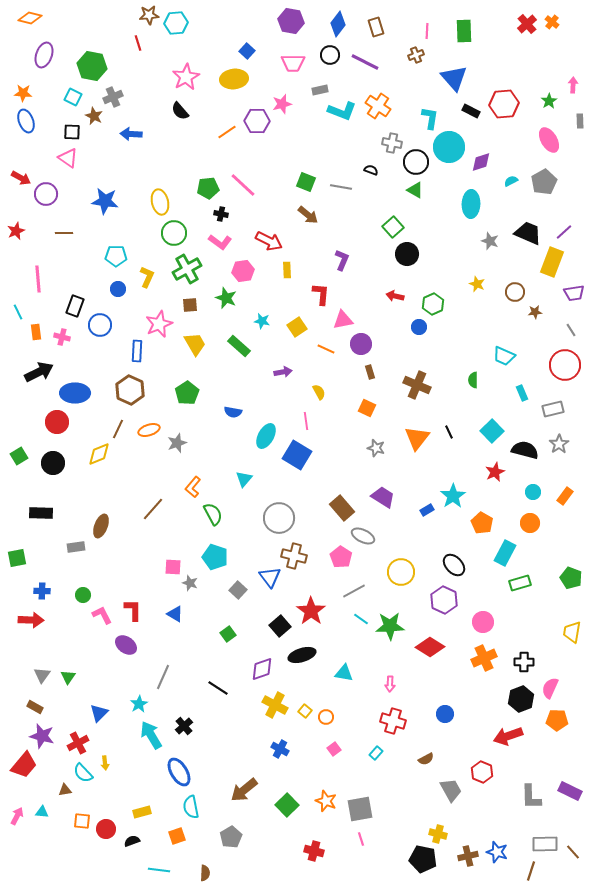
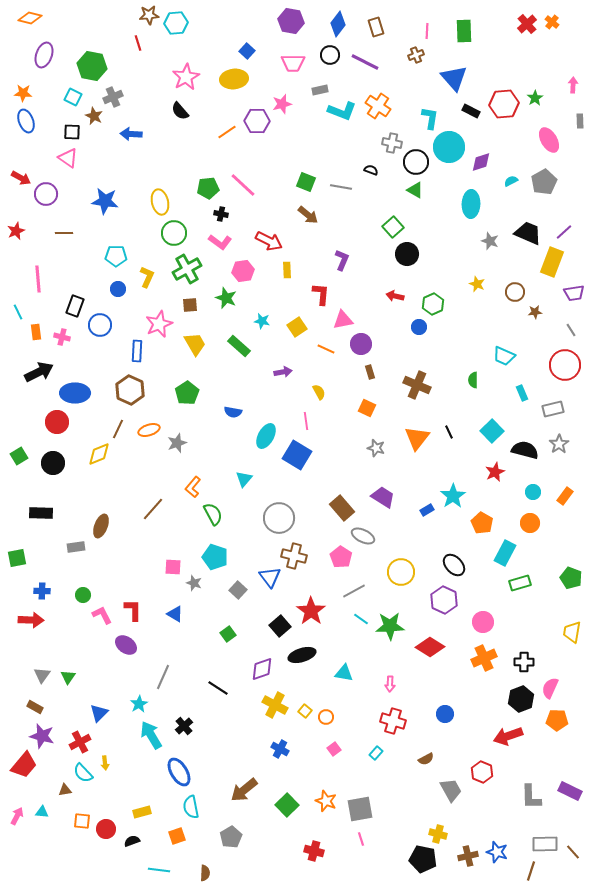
green star at (549, 101): moved 14 px left, 3 px up
gray star at (190, 583): moved 4 px right
red cross at (78, 743): moved 2 px right, 1 px up
